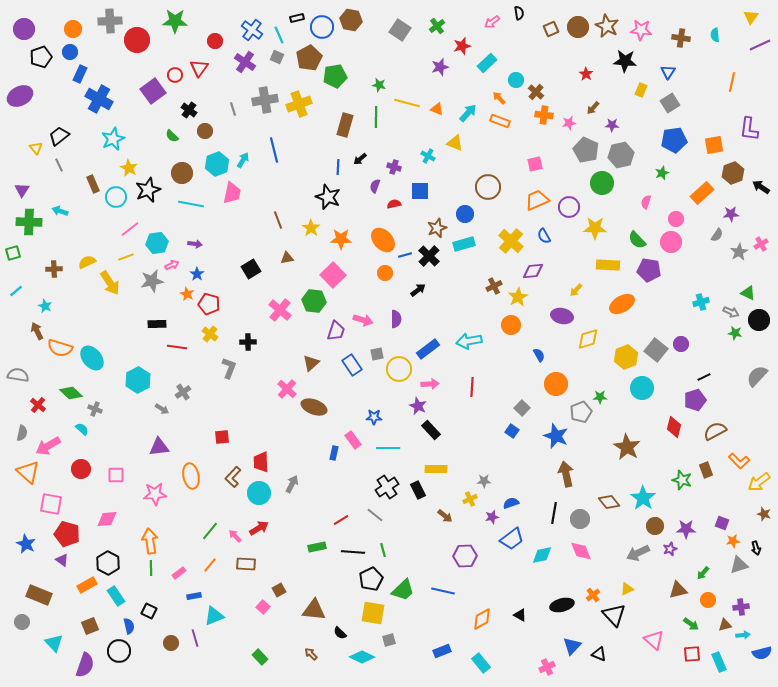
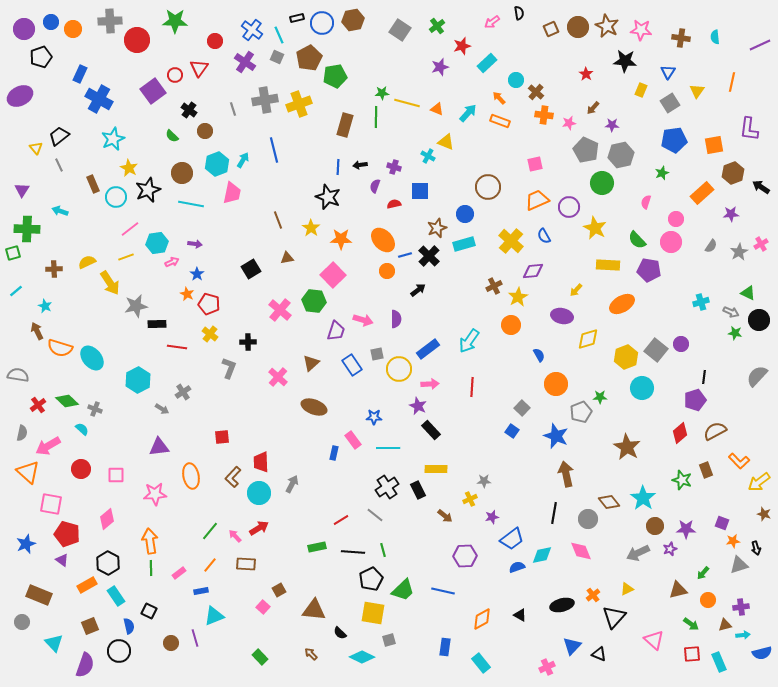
yellow triangle at (751, 17): moved 54 px left, 74 px down
brown hexagon at (351, 20): moved 2 px right; rotated 20 degrees counterclockwise
blue circle at (322, 27): moved 4 px up
cyan semicircle at (715, 35): moved 2 px down
blue circle at (70, 52): moved 19 px left, 30 px up
green star at (379, 85): moved 3 px right, 8 px down; rotated 16 degrees counterclockwise
yellow triangle at (455, 143): moved 9 px left, 1 px up
black arrow at (360, 159): moved 6 px down; rotated 32 degrees clockwise
green cross at (29, 222): moved 2 px left, 7 px down
yellow star at (595, 228): rotated 25 degrees clockwise
gray semicircle at (717, 235): moved 6 px left, 11 px down
pink arrow at (172, 265): moved 3 px up
orange circle at (385, 273): moved 2 px right, 2 px up
gray star at (152, 281): moved 16 px left, 25 px down
cyan arrow at (469, 341): rotated 45 degrees counterclockwise
black line at (704, 377): rotated 56 degrees counterclockwise
pink cross at (287, 389): moved 9 px left, 12 px up
green diamond at (71, 393): moved 4 px left, 8 px down
red cross at (38, 405): rotated 14 degrees clockwise
red diamond at (674, 427): moved 6 px right, 6 px down; rotated 35 degrees clockwise
blue semicircle at (511, 503): moved 6 px right, 64 px down
pink diamond at (107, 519): rotated 35 degrees counterclockwise
gray circle at (580, 519): moved 8 px right
blue star at (26, 544): rotated 24 degrees clockwise
blue rectangle at (194, 596): moved 7 px right, 5 px up
black triangle at (614, 615): moved 2 px down; rotated 25 degrees clockwise
blue rectangle at (442, 651): moved 3 px right, 4 px up; rotated 60 degrees counterclockwise
